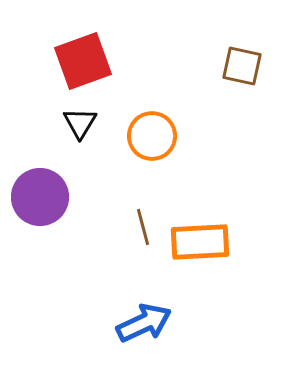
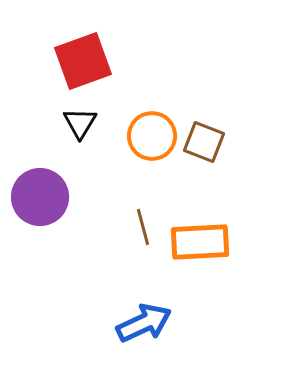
brown square: moved 38 px left, 76 px down; rotated 9 degrees clockwise
